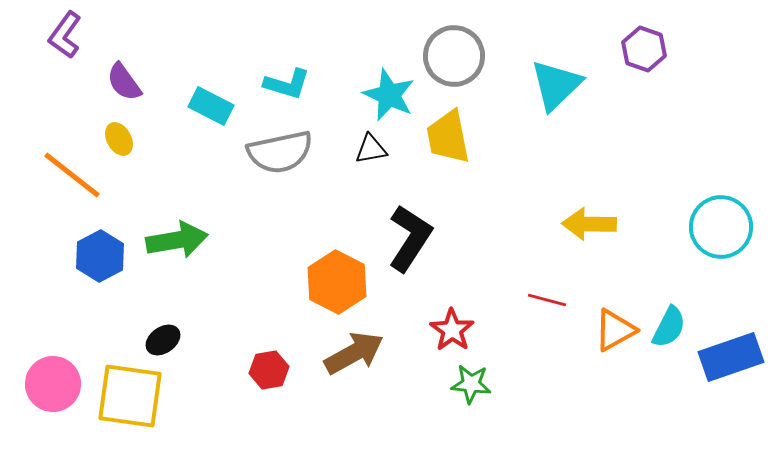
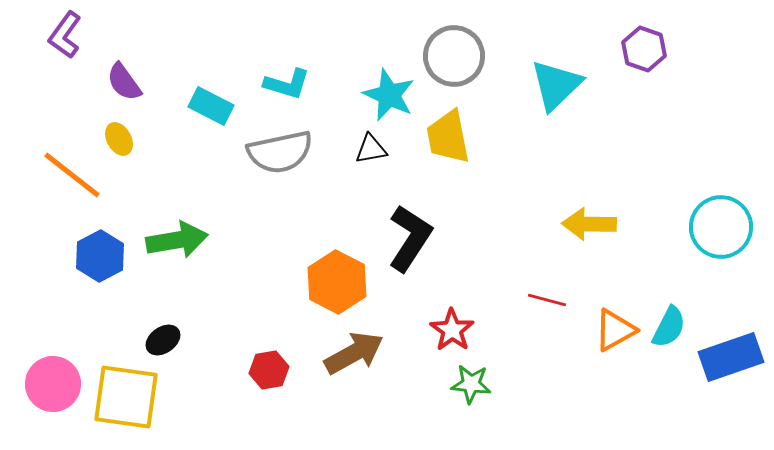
yellow square: moved 4 px left, 1 px down
